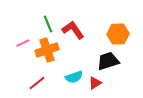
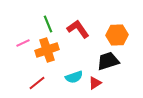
red L-shape: moved 5 px right, 1 px up
orange hexagon: moved 1 px left, 1 px down
